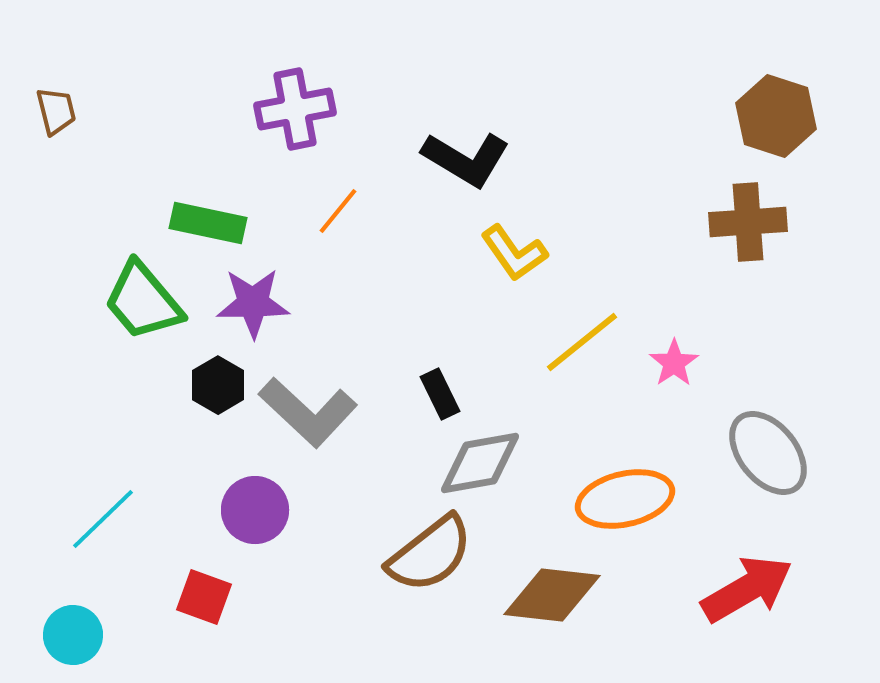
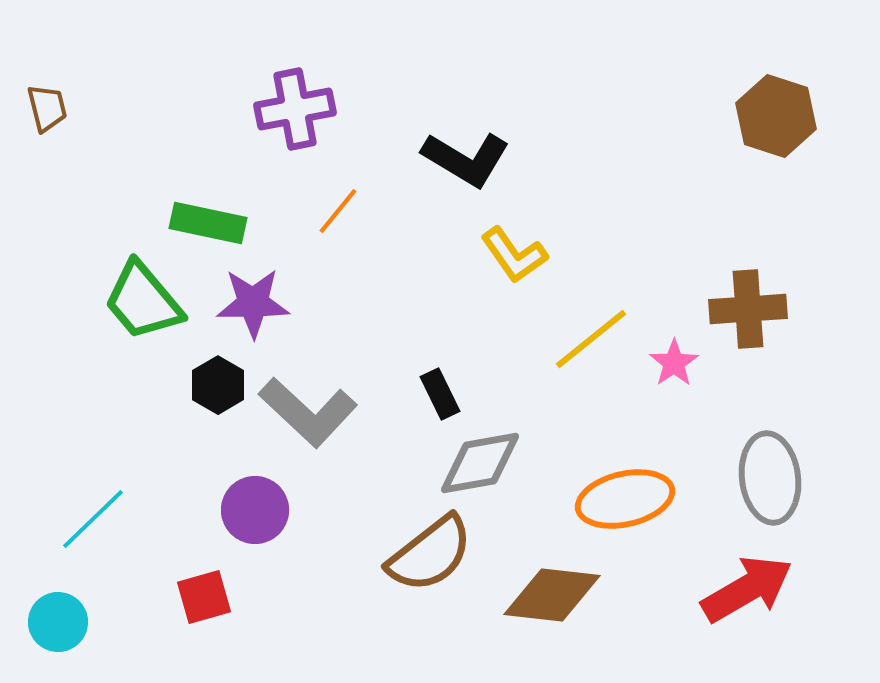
brown trapezoid: moved 9 px left, 3 px up
brown cross: moved 87 px down
yellow L-shape: moved 2 px down
yellow line: moved 9 px right, 3 px up
gray ellipse: moved 2 px right, 25 px down; rotated 32 degrees clockwise
cyan line: moved 10 px left
red square: rotated 36 degrees counterclockwise
cyan circle: moved 15 px left, 13 px up
